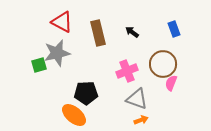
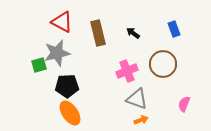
black arrow: moved 1 px right, 1 px down
pink semicircle: moved 13 px right, 21 px down
black pentagon: moved 19 px left, 7 px up
orange ellipse: moved 4 px left, 2 px up; rotated 15 degrees clockwise
